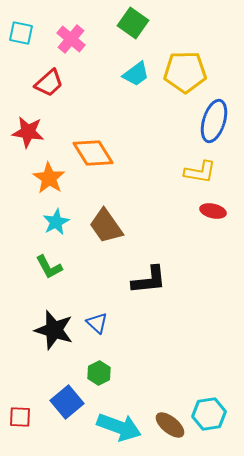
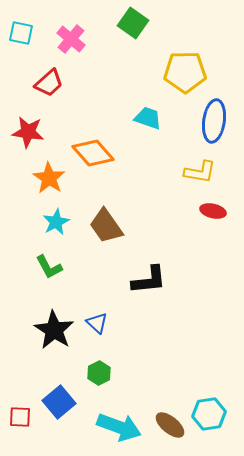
cyan trapezoid: moved 12 px right, 44 px down; rotated 124 degrees counterclockwise
blue ellipse: rotated 9 degrees counterclockwise
orange diamond: rotated 9 degrees counterclockwise
black star: rotated 15 degrees clockwise
blue square: moved 8 px left
